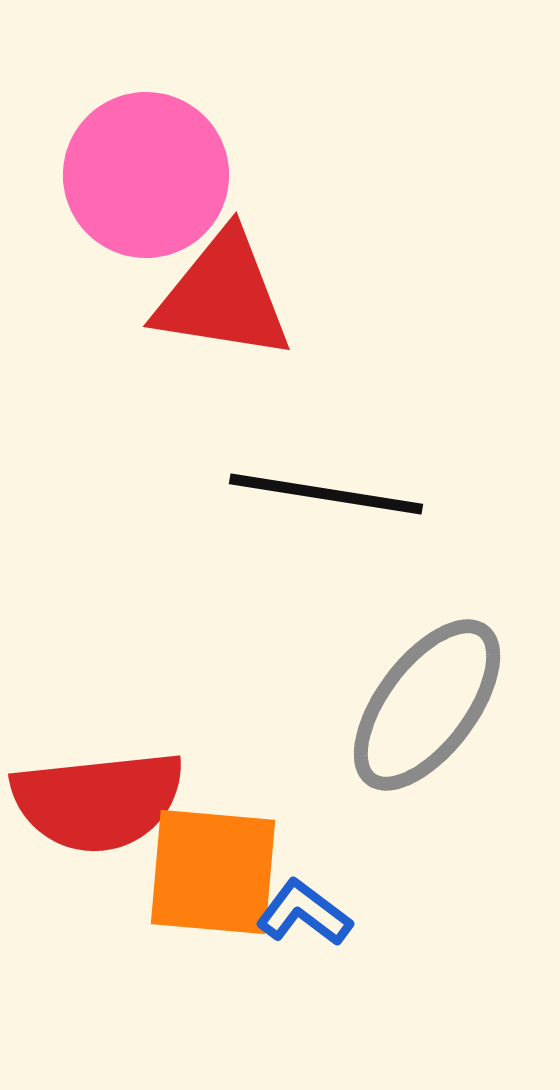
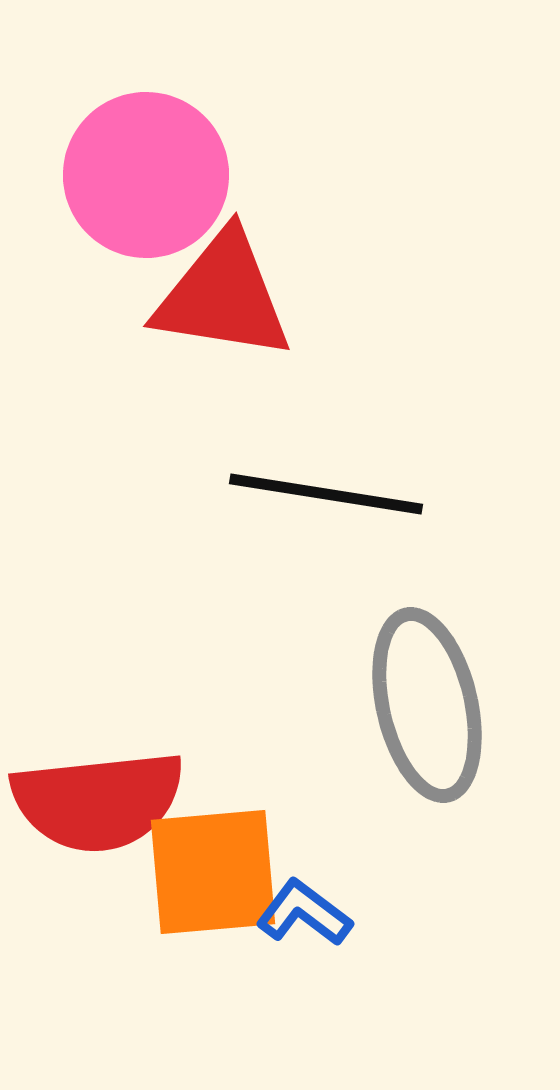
gray ellipse: rotated 50 degrees counterclockwise
orange square: rotated 10 degrees counterclockwise
